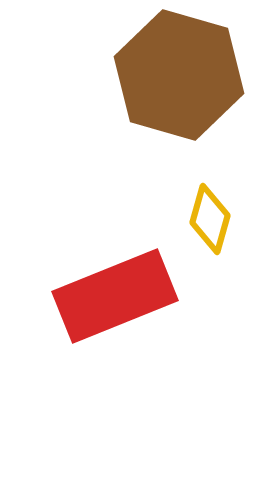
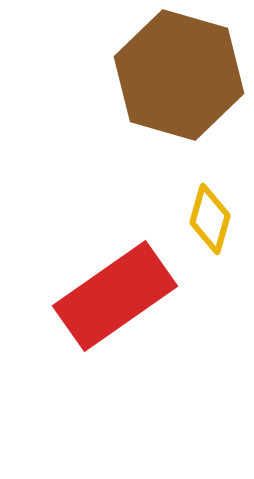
red rectangle: rotated 13 degrees counterclockwise
